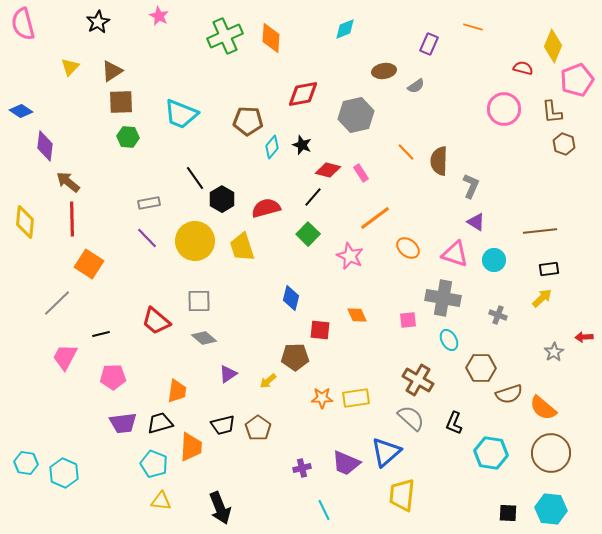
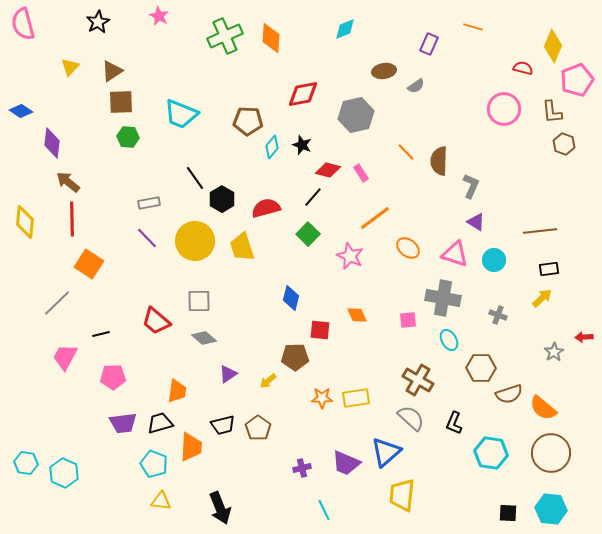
purple diamond at (45, 146): moved 7 px right, 3 px up
